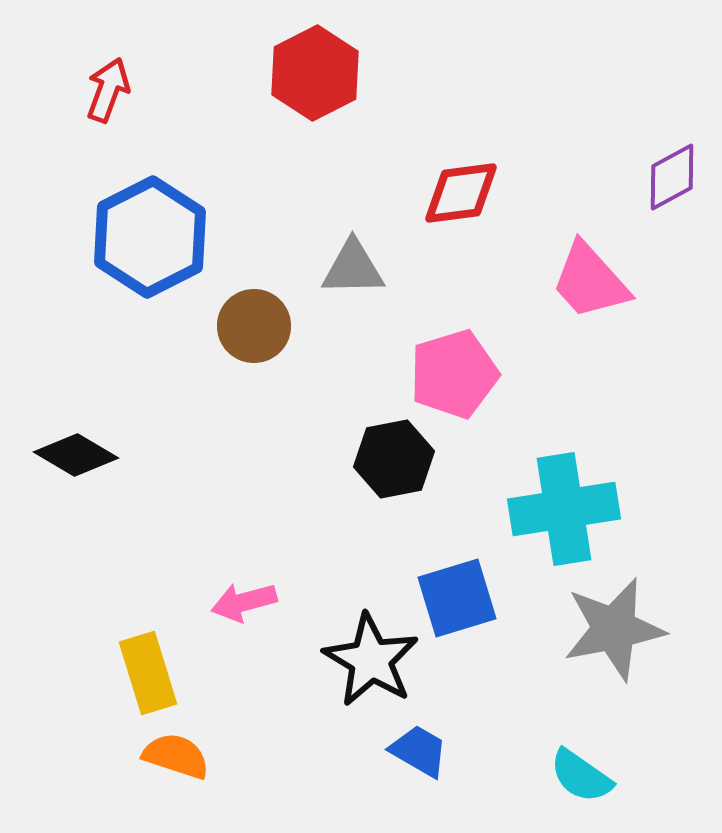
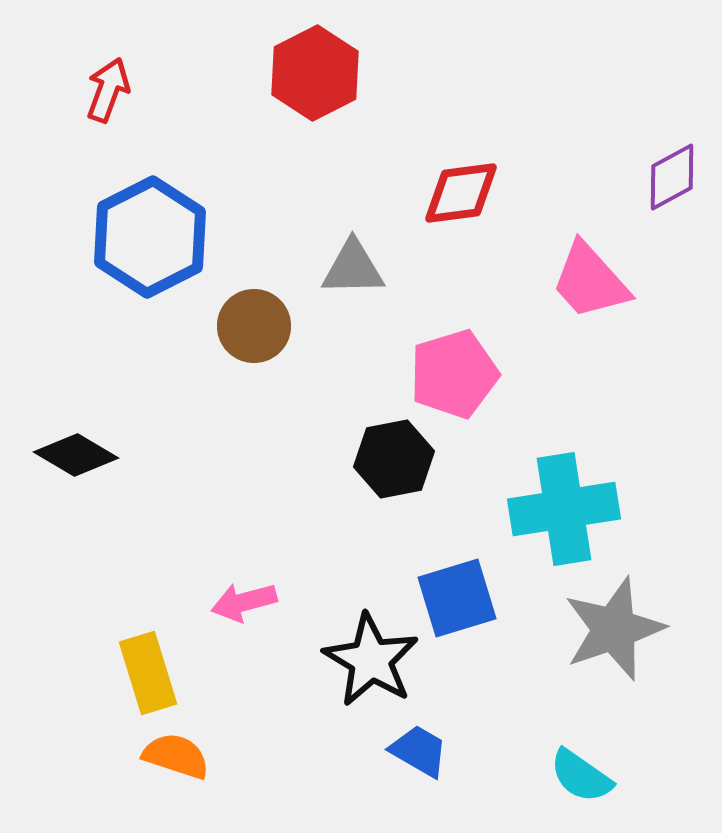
gray star: rotated 8 degrees counterclockwise
